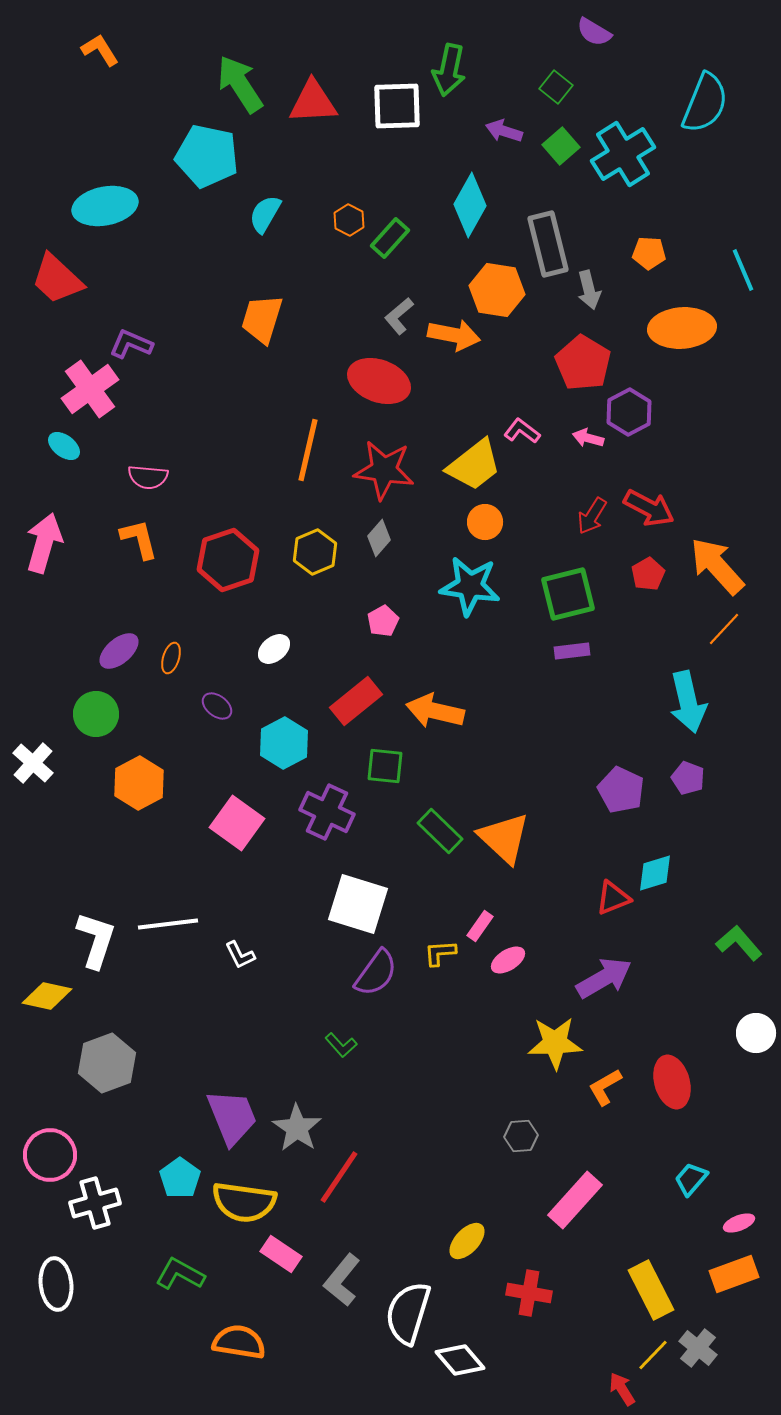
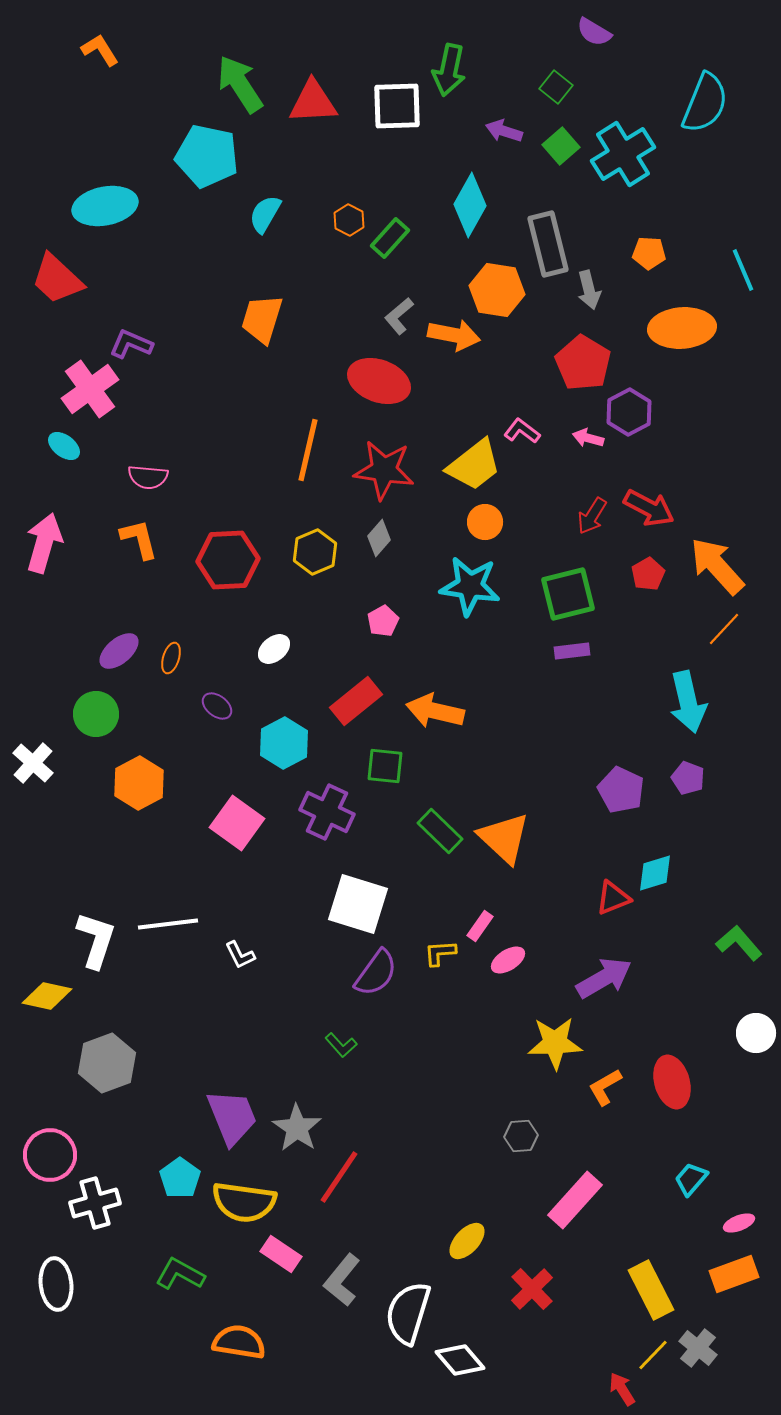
red hexagon at (228, 560): rotated 16 degrees clockwise
red cross at (529, 1293): moved 3 px right, 4 px up; rotated 36 degrees clockwise
